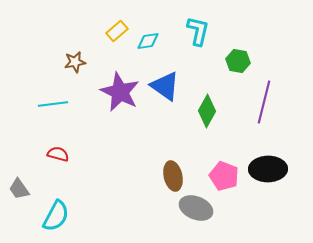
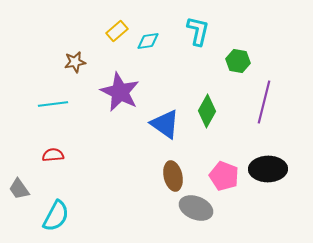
blue triangle: moved 38 px down
red semicircle: moved 5 px left, 1 px down; rotated 20 degrees counterclockwise
